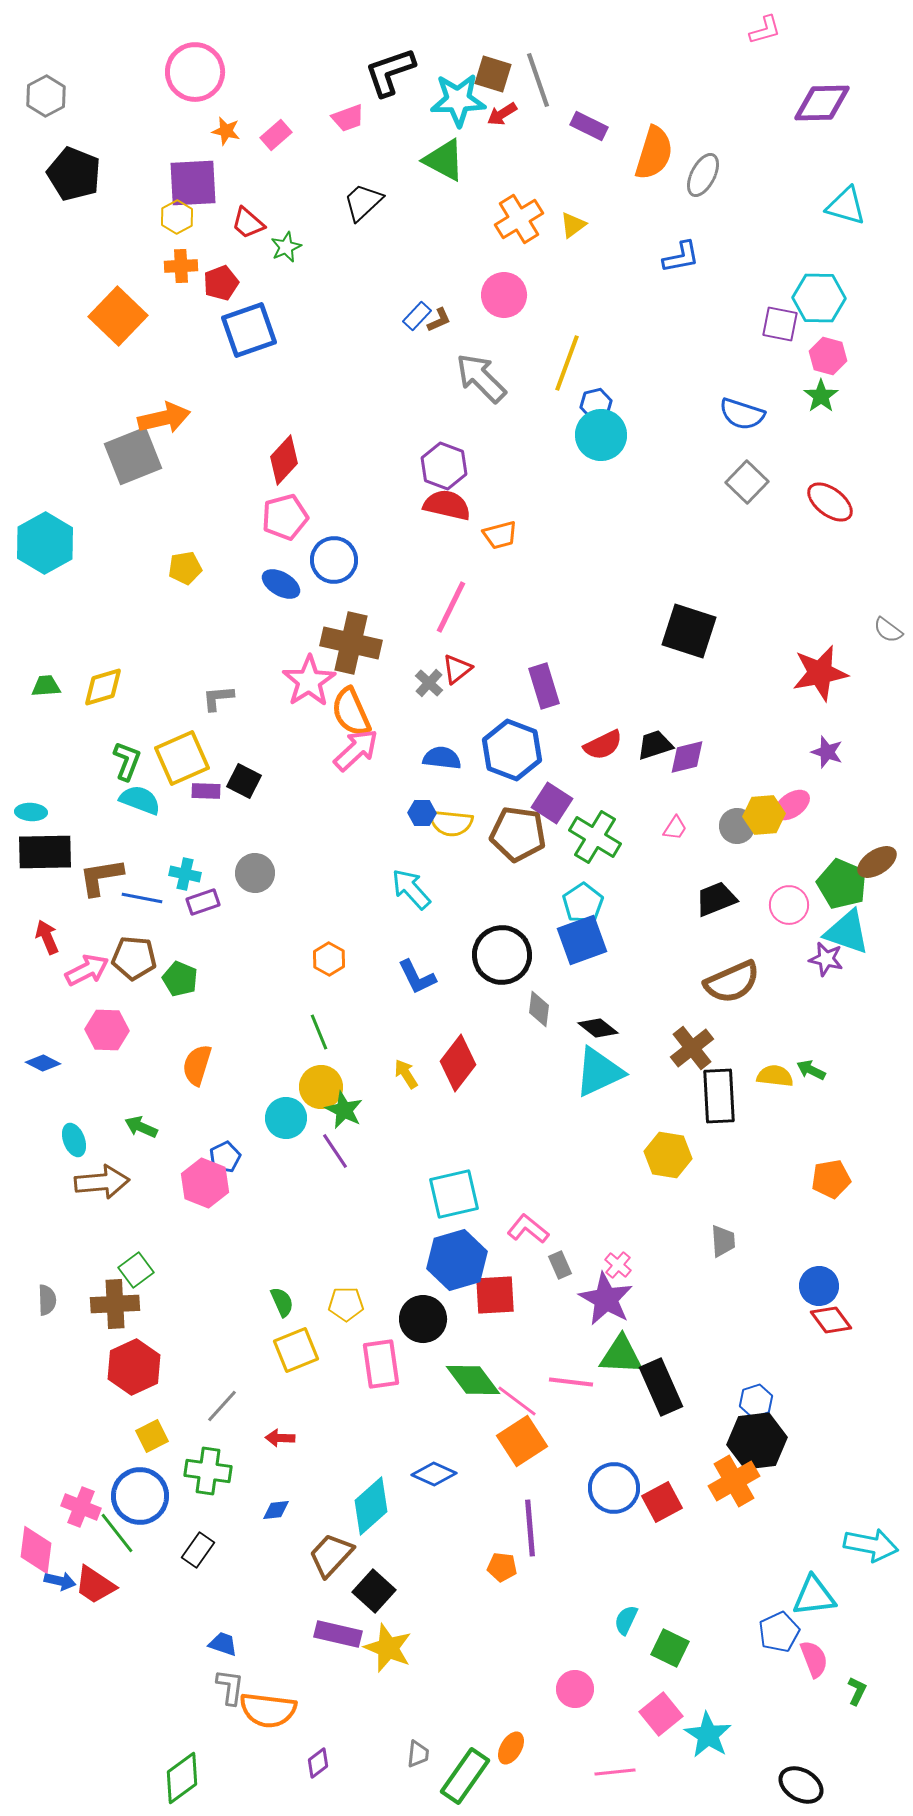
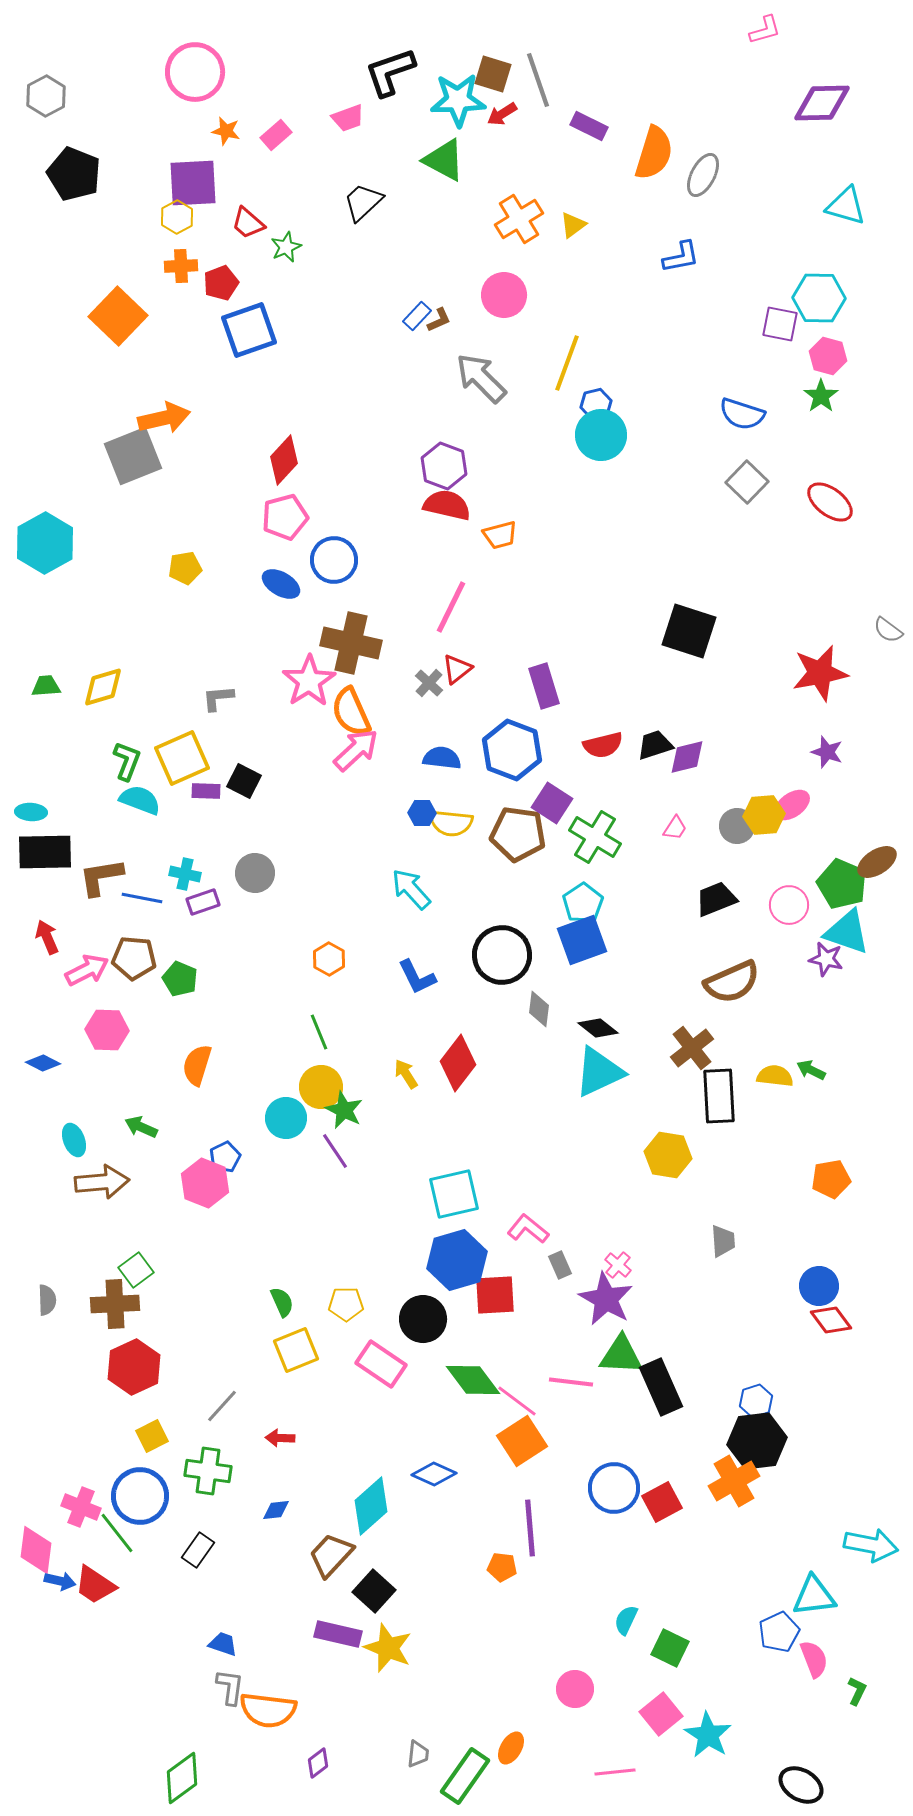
red semicircle at (603, 745): rotated 12 degrees clockwise
pink rectangle at (381, 1364): rotated 48 degrees counterclockwise
